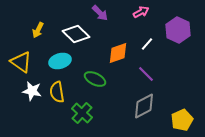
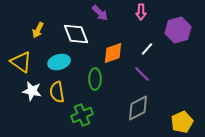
pink arrow: rotated 119 degrees clockwise
purple hexagon: rotated 20 degrees clockwise
white diamond: rotated 24 degrees clockwise
white line: moved 5 px down
orange diamond: moved 5 px left
cyan ellipse: moved 1 px left, 1 px down
purple line: moved 4 px left
green ellipse: rotated 65 degrees clockwise
gray diamond: moved 6 px left, 2 px down
green cross: moved 2 px down; rotated 25 degrees clockwise
yellow pentagon: moved 2 px down
